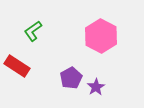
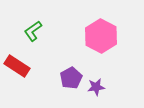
purple star: rotated 24 degrees clockwise
